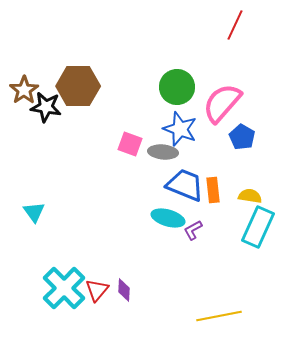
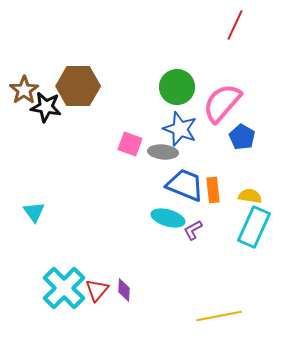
cyan rectangle: moved 4 px left
